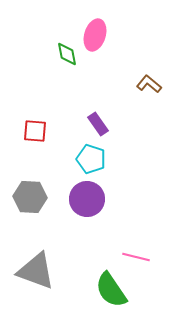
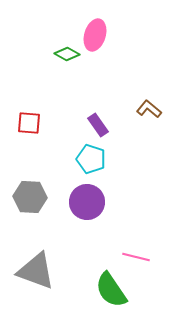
green diamond: rotated 50 degrees counterclockwise
brown L-shape: moved 25 px down
purple rectangle: moved 1 px down
red square: moved 6 px left, 8 px up
purple circle: moved 3 px down
